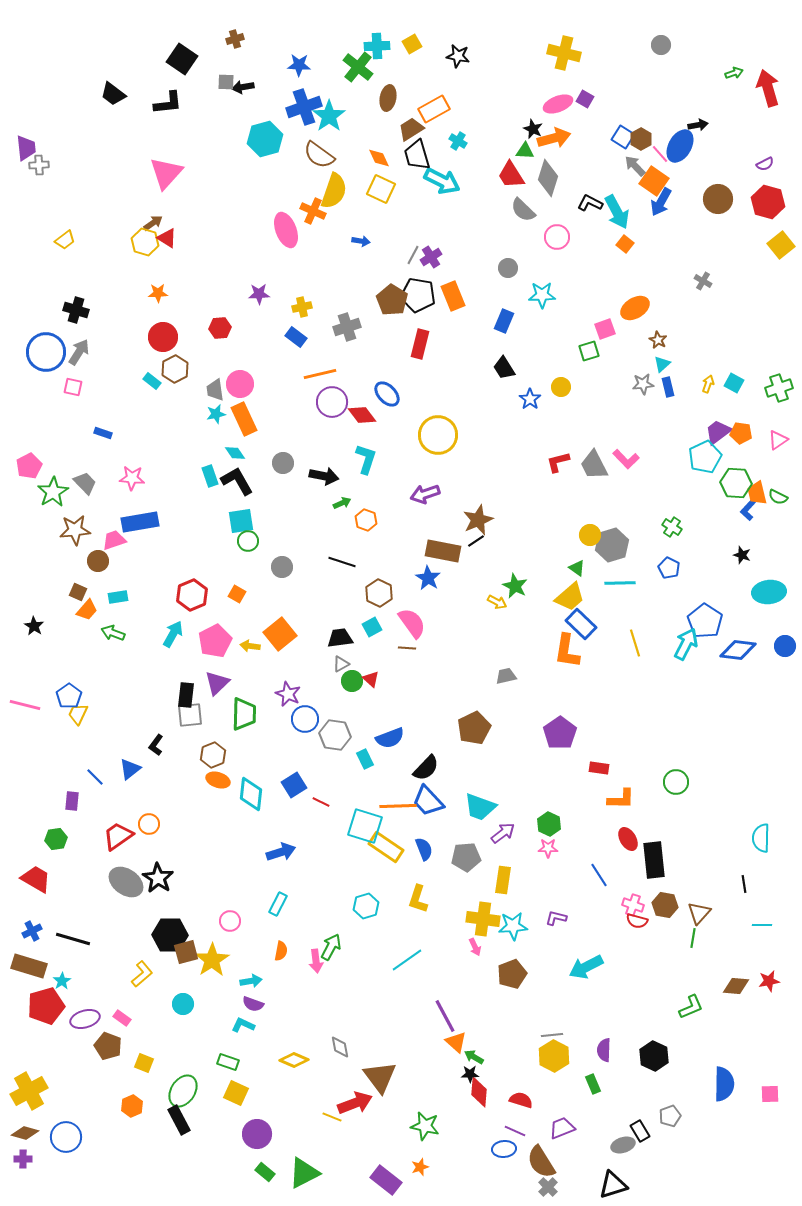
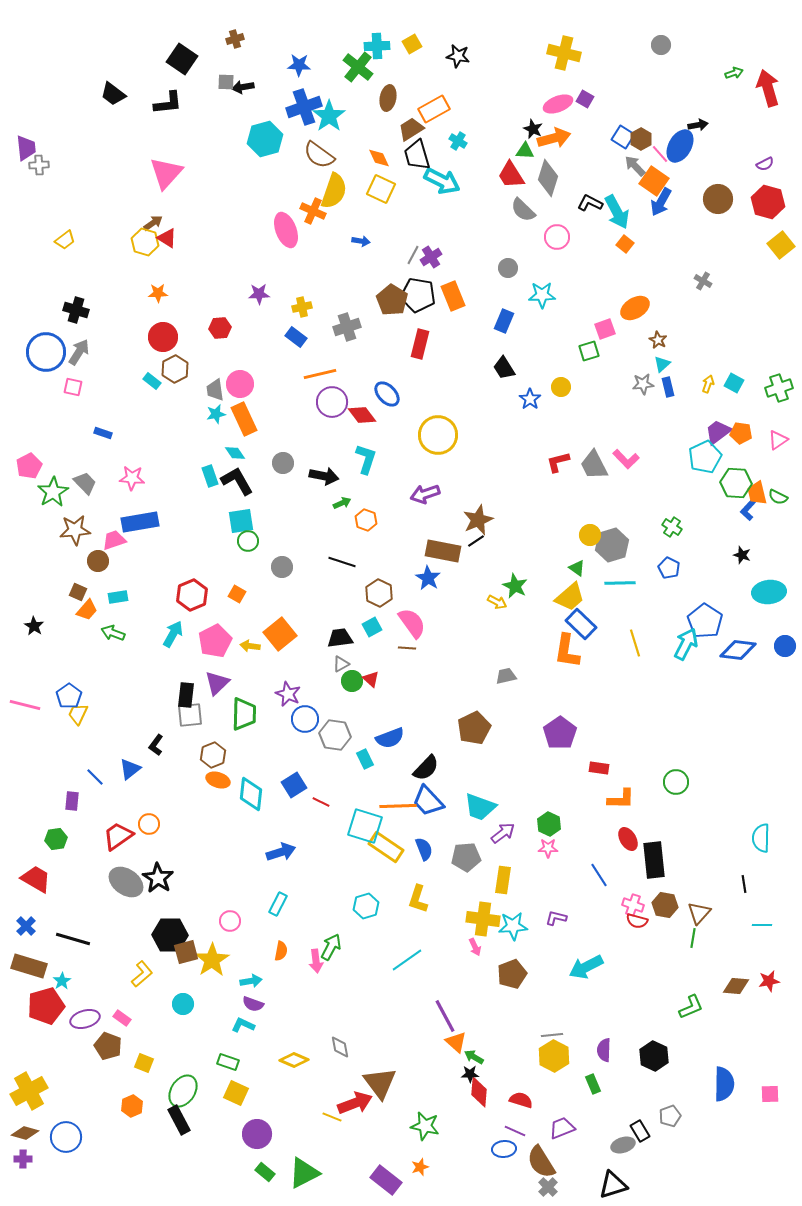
blue cross at (32, 931): moved 6 px left, 5 px up; rotated 18 degrees counterclockwise
brown triangle at (380, 1077): moved 6 px down
